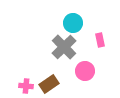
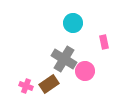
pink rectangle: moved 4 px right, 2 px down
gray cross: moved 12 px down; rotated 15 degrees counterclockwise
pink cross: rotated 16 degrees clockwise
